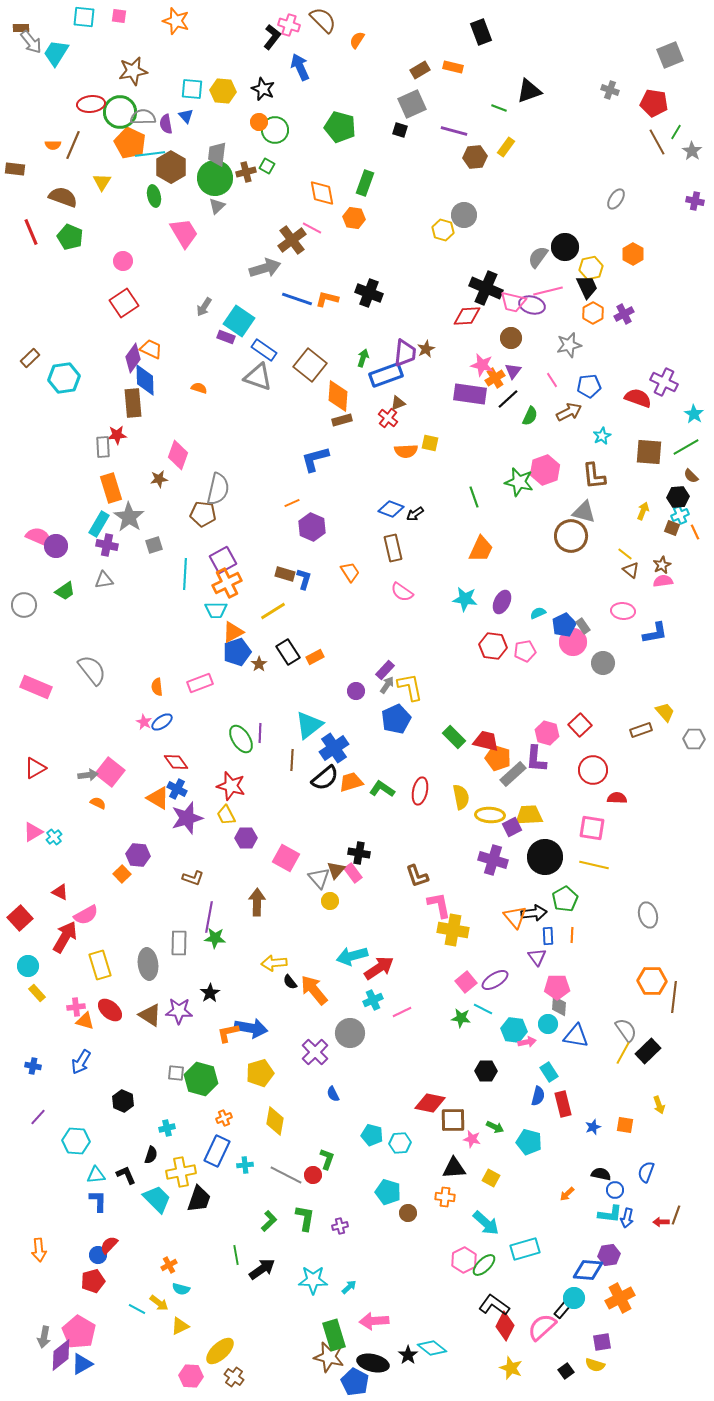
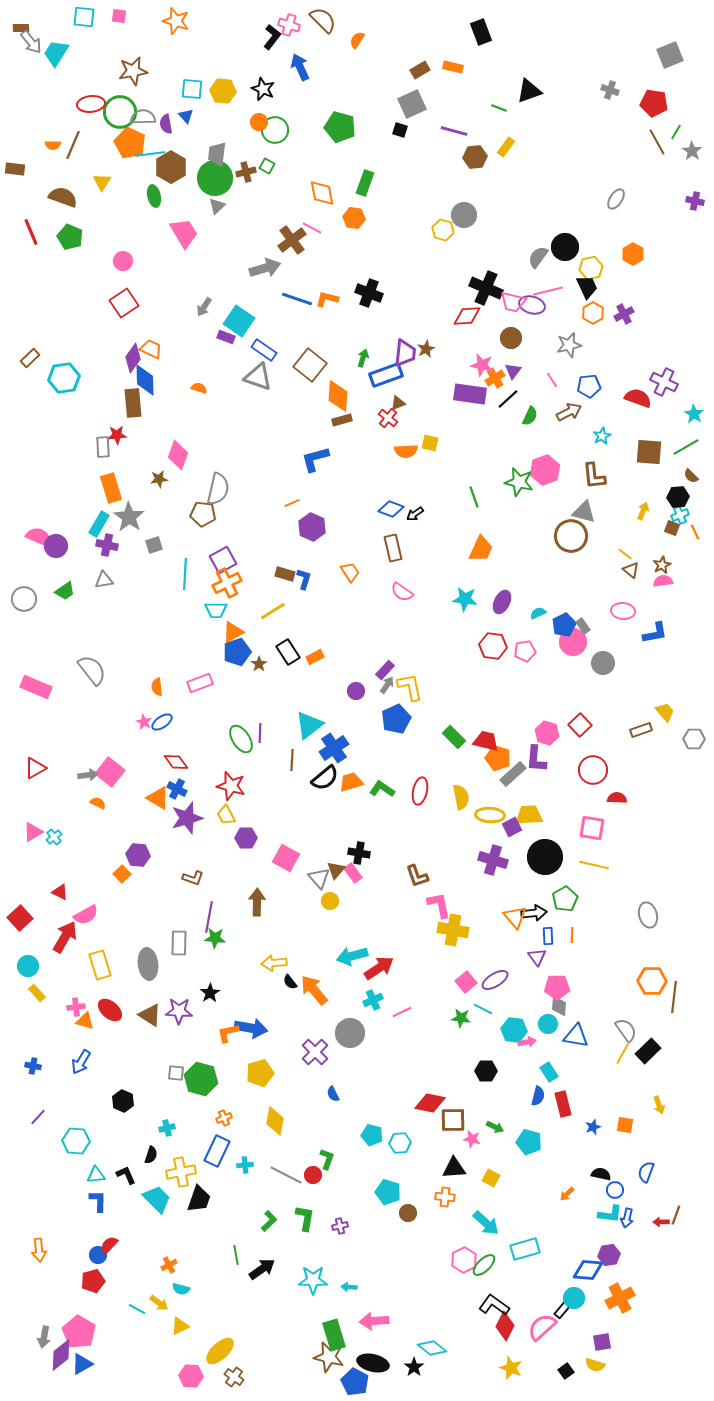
gray circle at (24, 605): moved 6 px up
cyan arrow at (349, 1287): rotated 133 degrees counterclockwise
black star at (408, 1355): moved 6 px right, 12 px down
